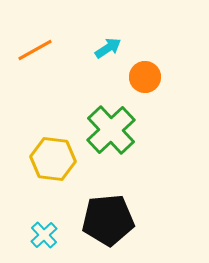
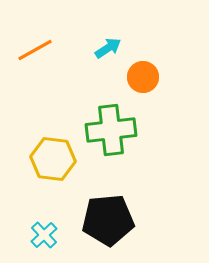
orange circle: moved 2 px left
green cross: rotated 36 degrees clockwise
